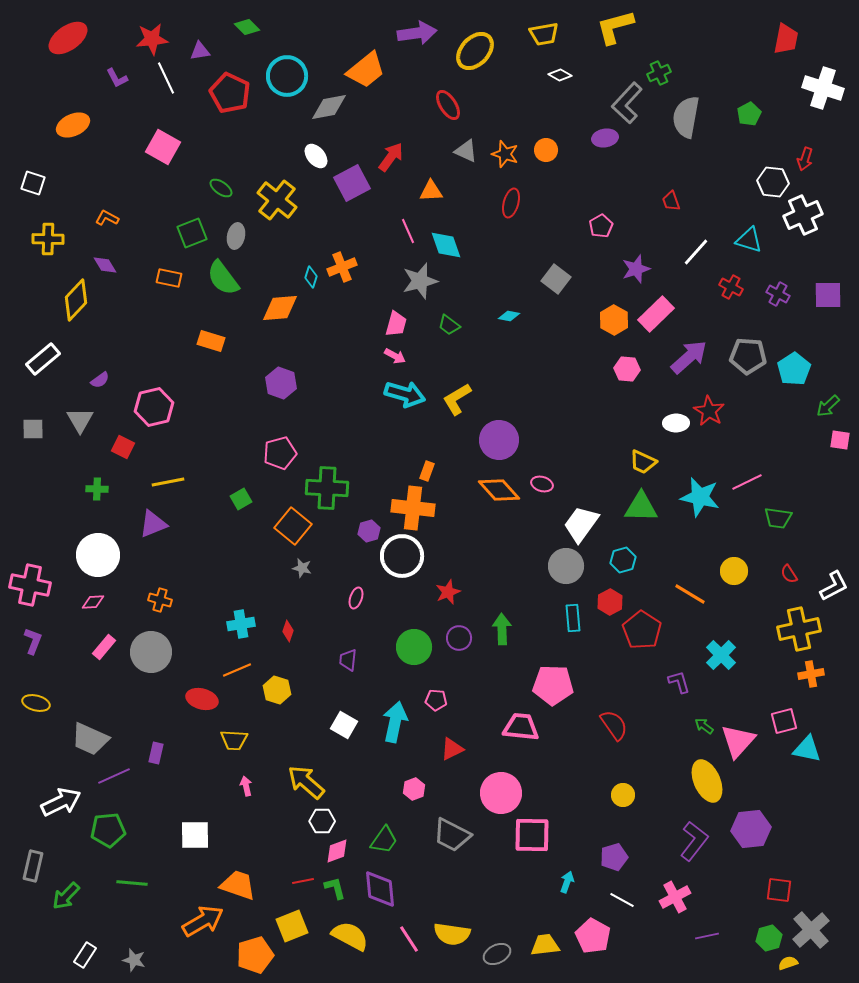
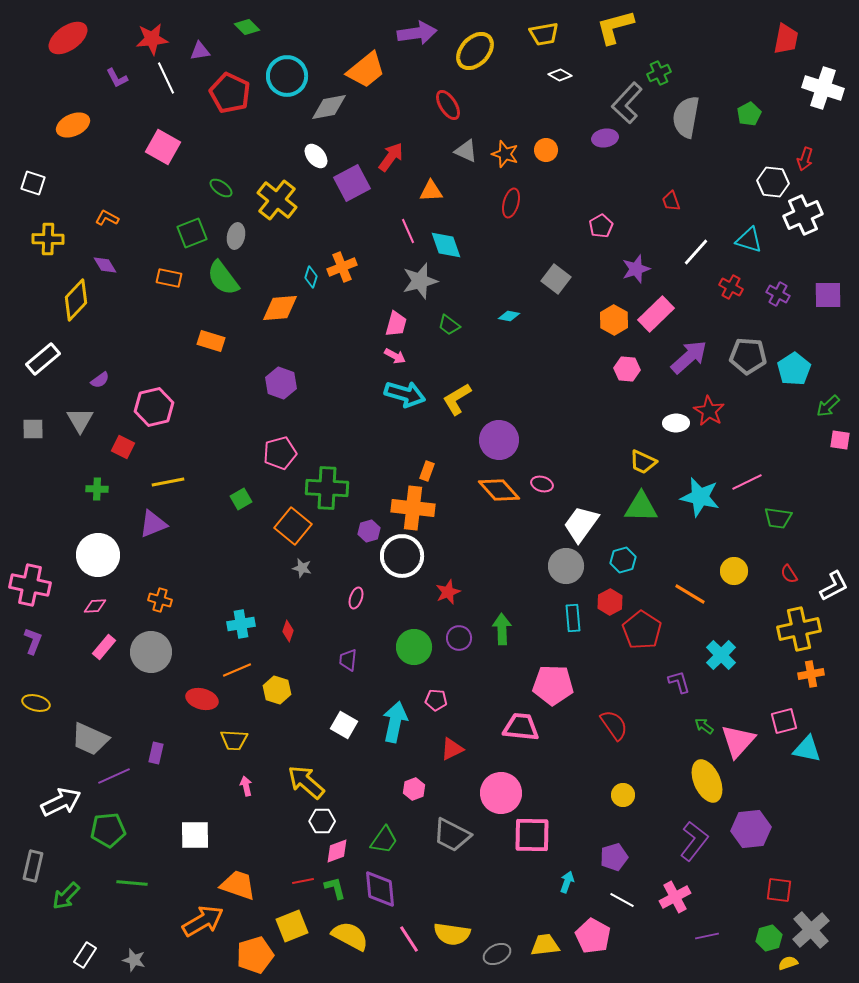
pink diamond at (93, 602): moved 2 px right, 4 px down
